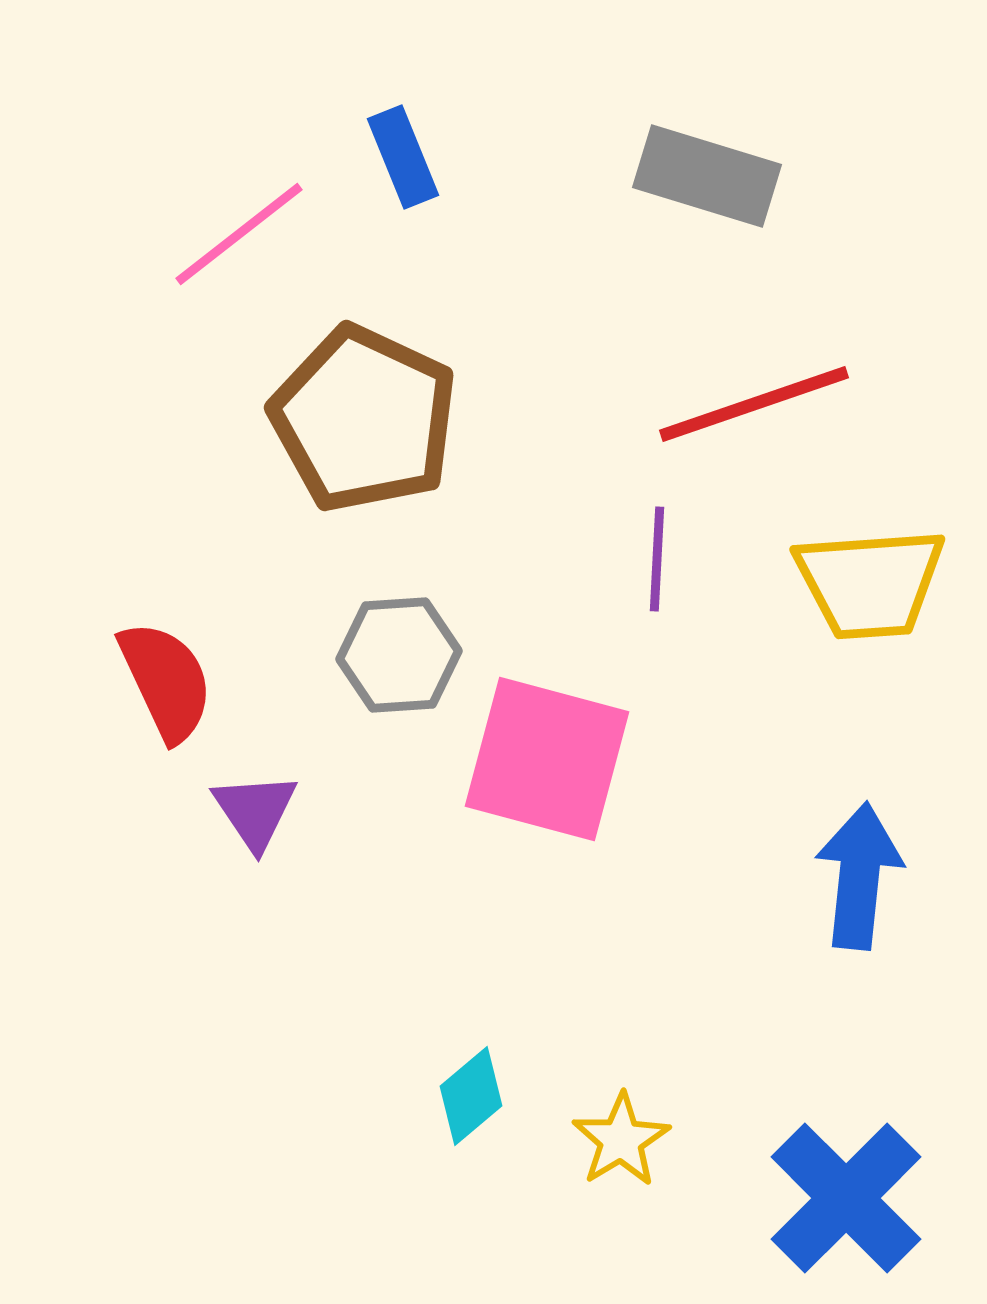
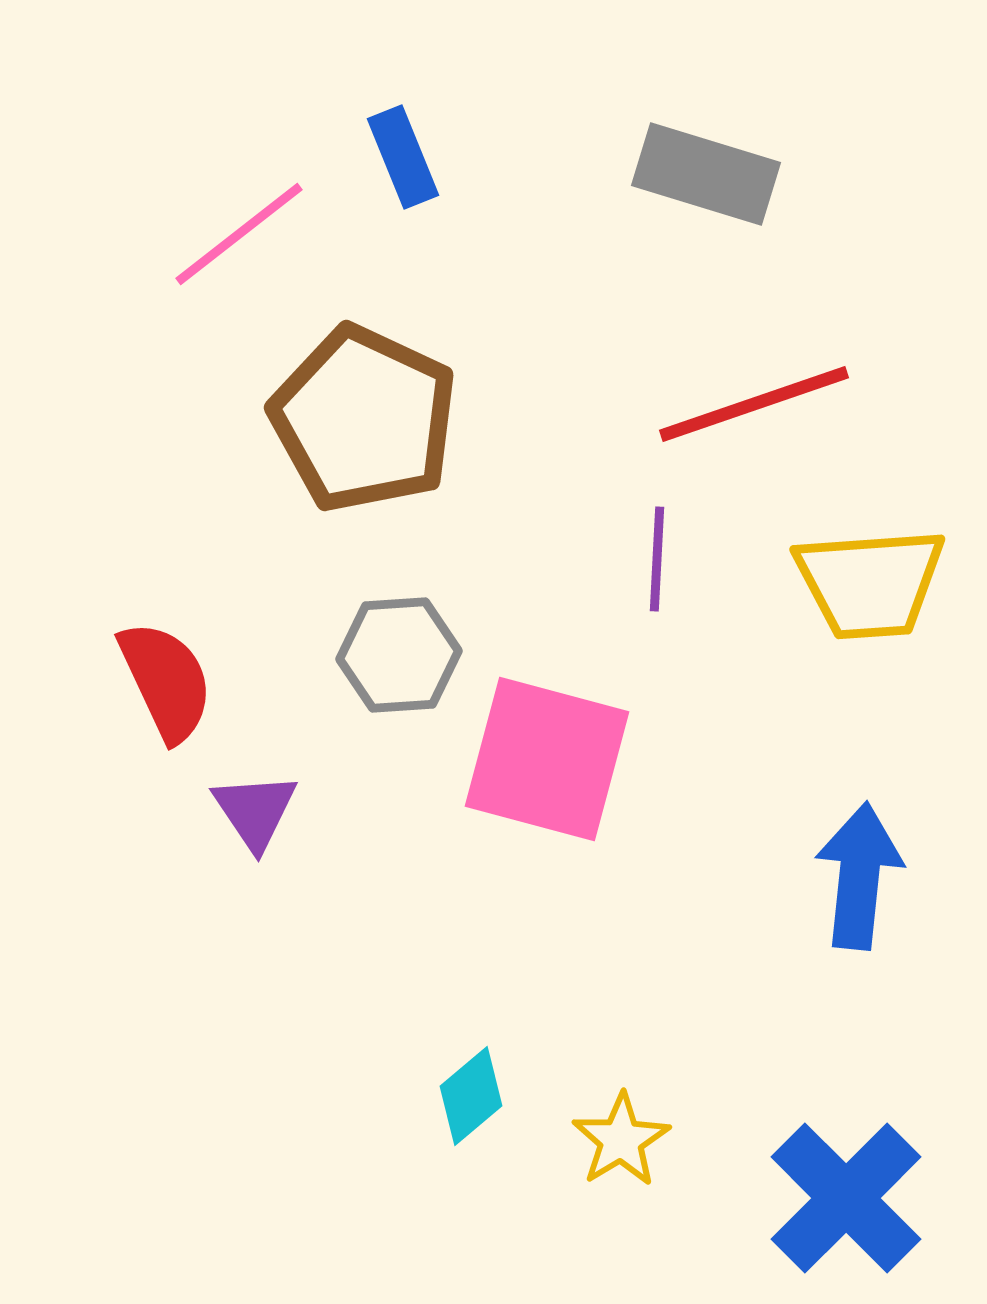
gray rectangle: moved 1 px left, 2 px up
